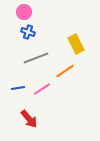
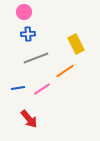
blue cross: moved 2 px down; rotated 24 degrees counterclockwise
